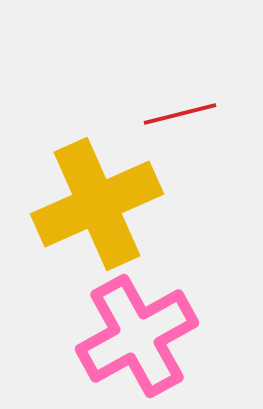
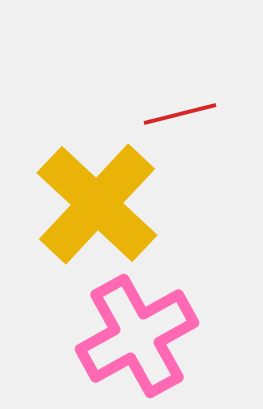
yellow cross: rotated 23 degrees counterclockwise
